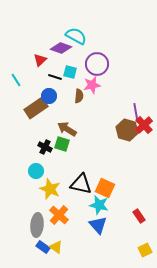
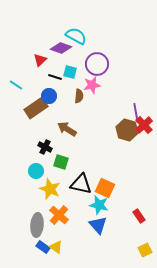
cyan line: moved 5 px down; rotated 24 degrees counterclockwise
green square: moved 1 px left, 18 px down
